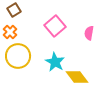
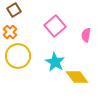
pink semicircle: moved 3 px left, 2 px down
